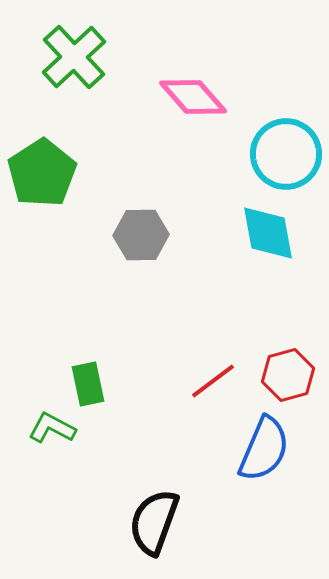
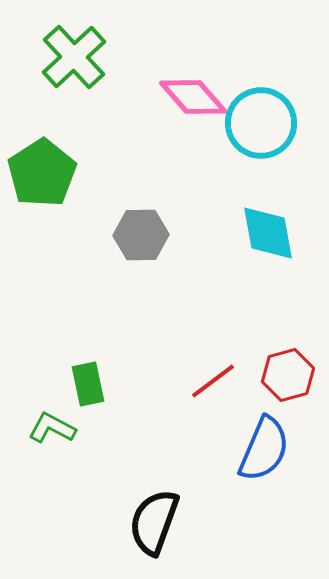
cyan circle: moved 25 px left, 31 px up
